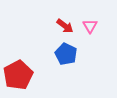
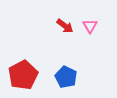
blue pentagon: moved 23 px down
red pentagon: moved 5 px right
